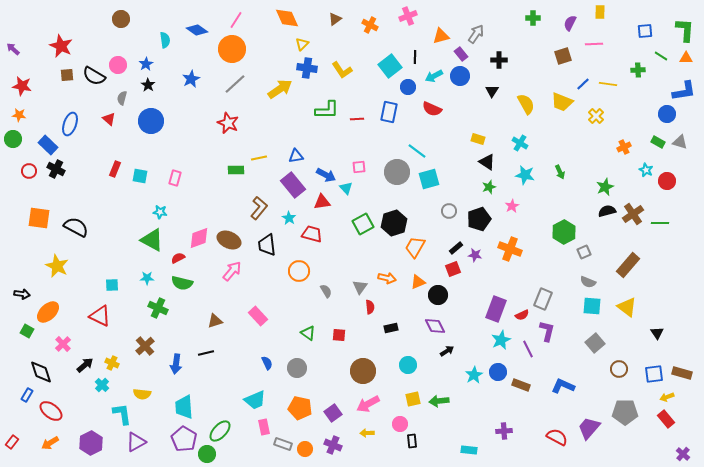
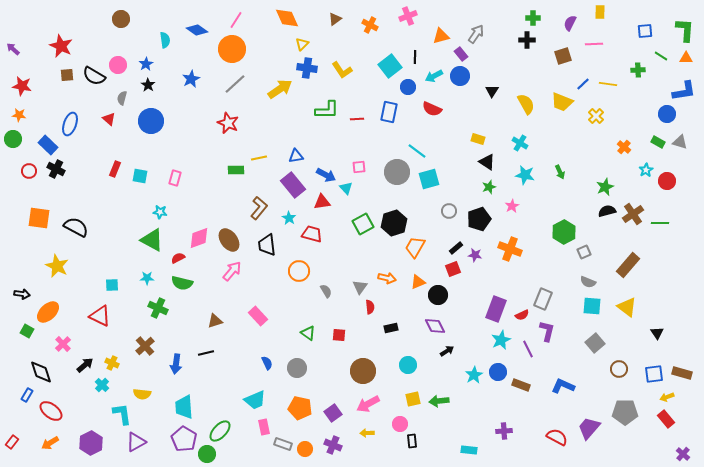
black cross at (499, 60): moved 28 px right, 20 px up
orange cross at (624, 147): rotated 24 degrees counterclockwise
cyan star at (646, 170): rotated 16 degrees clockwise
brown ellipse at (229, 240): rotated 30 degrees clockwise
